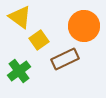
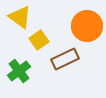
orange circle: moved 3 px right
